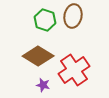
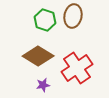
red cross: moved 3 px right, 2 px up
purple star: rotated 24 degrees counterclockwise
